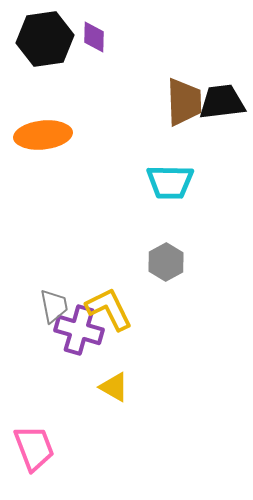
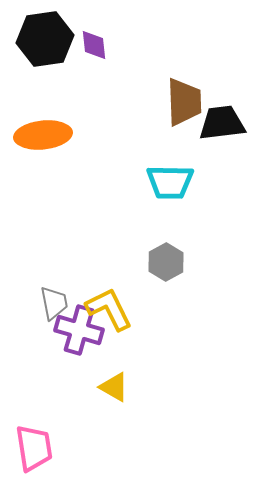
purple diamond: moved 8 px down; rotated 8 degrees counterclockwise
black trapezoid: moved 21 px down
gray trapezoid: moved 3 px up
pink trapezoid: rotated 12 degrees clockwise
